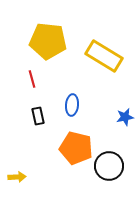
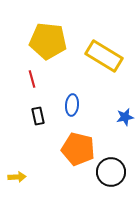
orange pentagon: moved 2 px right, 1 px down
black circle: moved 2 px right, 6 px down
